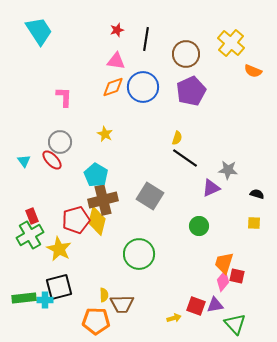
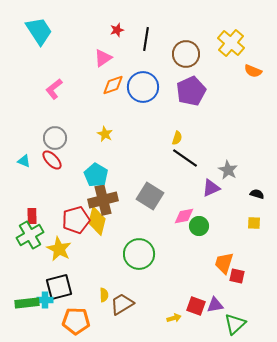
pink triangle at (116, 61): moved 13 px left, 3 px up; rotated 42 degrees counterclockwise
orange diamond at (113, 87): moved 2 px up
pink L-shape at (64, 97): moved 10 px left, 8 px up; rotated 130 degrees counterclockwise
gray circle at (60, 142): moved 5 px left, 4 px up
cyan triangle at (24, 161): rotated 32 degrees counterclockwise
gray star at (228, 170): rotated 24 degrees clockwise
red rectangle at (32, 216): rotated 21 degrees clockwise
pink diamond at (223, 281): moved 39 px left, 65 px up; rotated 40 degrees clockwise
green rectangle at (24, 298): moved 3 px right, 5 px down
brown trapezoid at (122, 304): rotated 150 degrees clockwise
orange pentagon at (96, 321): moved 20 px left
green triangle at (235, 324): rotated 30 degrees clockwise
